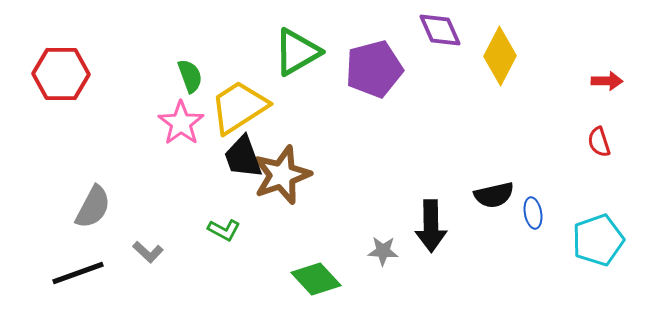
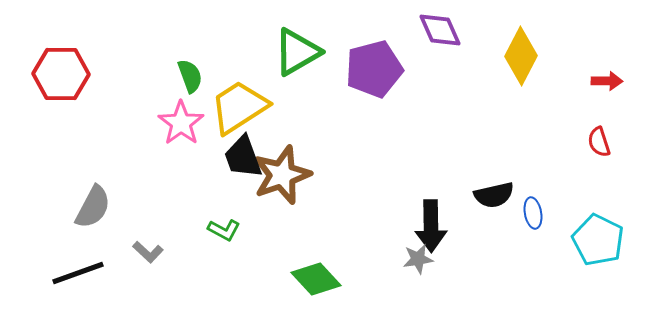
yellow diamond: moved 21 px right
cyan pentagon: rotated 27 degrees counterclockwise
gray star: moved 35 px right, 8 px down; rotated 12 degrees counterclockwise
